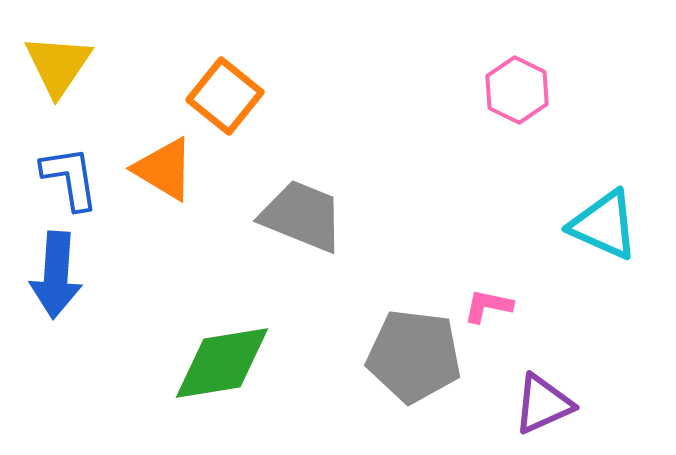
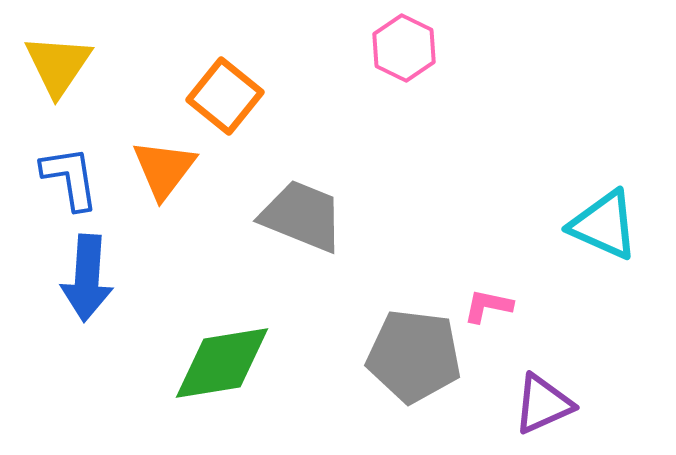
pink hexagon: moved 113 px left, 42 px up
orange triangle: rotated 36 degrees clockwise
blue arrow: moved 31 px right, 3 px down
